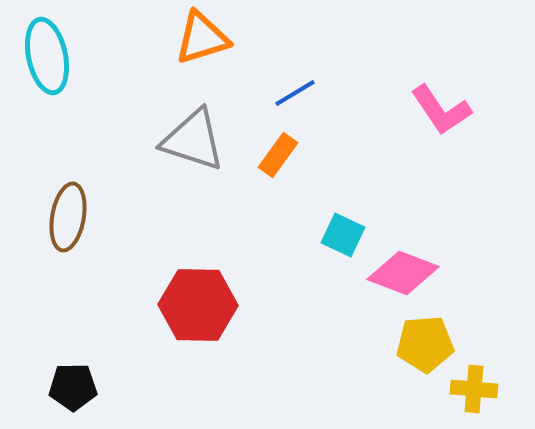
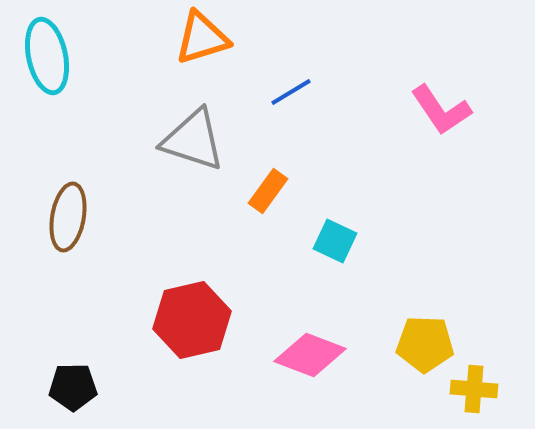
blue line: moved 4 px left, 1 px up
orange rectangle: moved 10 px left, 36 px down
cyan square: moved 8 px left, 6 px down
pink diamond: moved 93 px left, 82 px down
red hexagon: moved 6 px left, 15 px down; rotated 14 degrees counterclockwise
yellow pentagon: rotated 6 degrees clockwise
